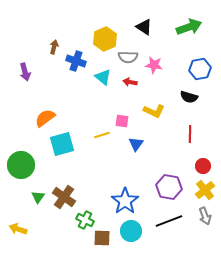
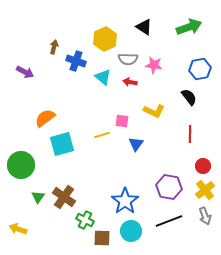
gray semicircle: moved 2 px down
purple arrow: rotated 48 degrees counterclockwise
black semicircle: rotated 144 degrees counterclockwise
